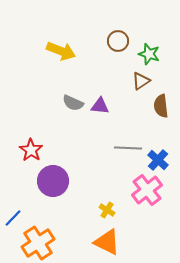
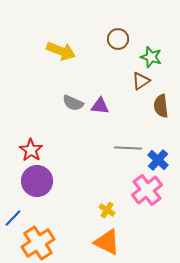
brown circle: moved 2 px up
green star: moved 2 px right, 3 px down
purple circle: moved 16 px left
